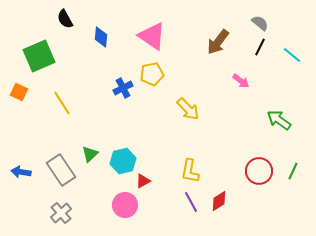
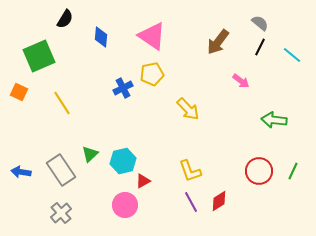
black semicircle: rotated 120 degrees counterclockwise
green arrow: moved 5 px left; rotated 30 degrees counterclockwise
yellow L-shape: rotated 30 degrees counterclockwise
